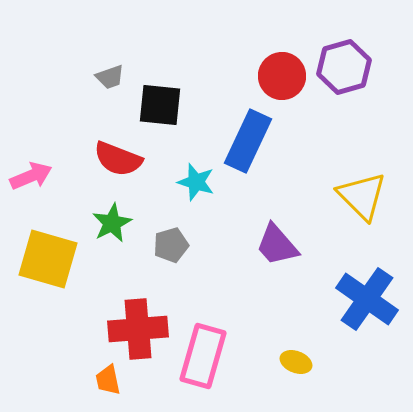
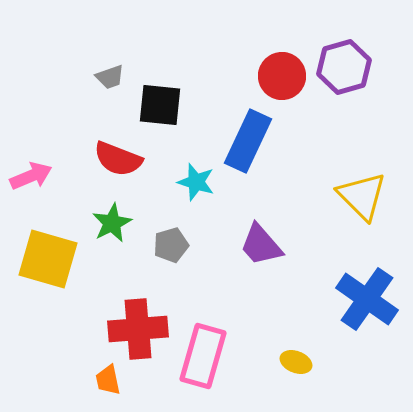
purple trapezoid: moved 16 px left
